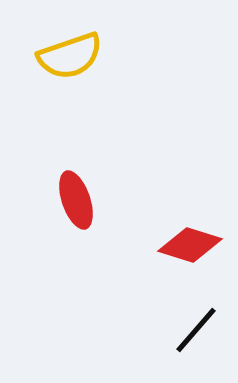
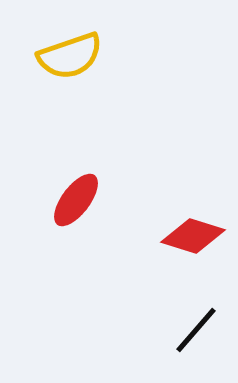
red ellipse: rotated 56 degrees clockwise
red diamond: moved 3 px right, 9 px up
